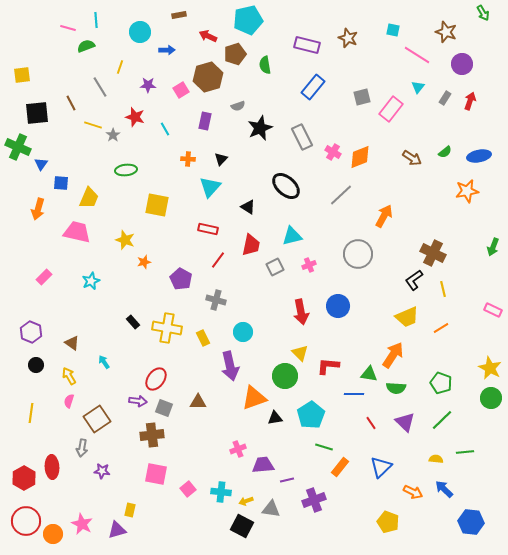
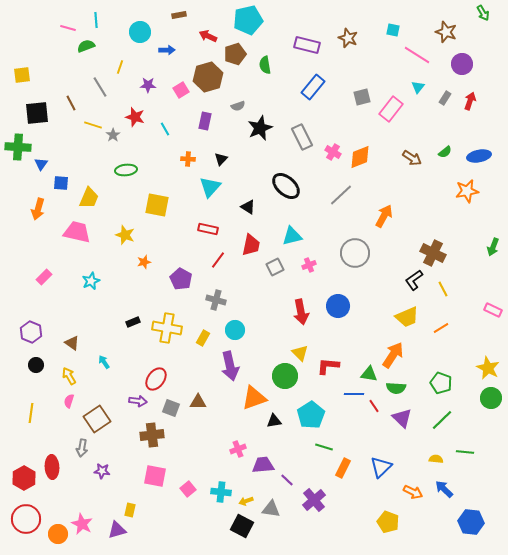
green cross at (18, 147): rotated 20 degrees counterclockwise
yellow star at (125, 240): moved 5 px up
gray circle at (358, 254): moved 3 px left, 1 px up
yellow line at (443, 289): rotated 14 degrees counterclockwise
black rectangle at (133, 322): rotated 72 degrees counterclockwise
cyan circle at (243, 332): moved 8 px left, 2 px up
yellow rectangle at (203, 338): rotated 56 degrees clockwise
yellow star at (490, 368): moved 2 px left
gray square at (164, 408): moved 7 px right
black triangle at (275, 418): moved 1 px left, 3 px down
purple triangle at (405, 422): moved 3 px left, 4 px up
red line at (371, 423): moved 3 px right, 17 px up
green line at (465, 452): rotated 12 degrees clockwise
orange rectangle at (340, 467): moved 3 px right, 1 px down; rotated 12 degrees counterclockwise
pink square at (156, 474): moved 1 px left, 2 px down
purple line at (287, 480): rotated 56 degrees clockwise
purple cross at (314, 500): rotated 20 degrees counterclockwise
red circle at (26, 521): moved 2 px up
orange circle at (53, 534): moved 5 px right
